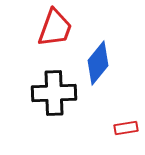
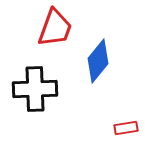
blue diamond: moved 2 px up
black cross: moved 19 px left, 4 px up
